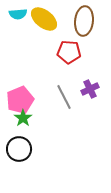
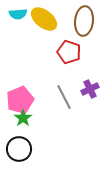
red pentagon: rotated 15 degrees clockwise
